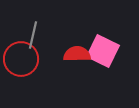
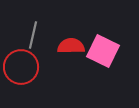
red semicircle: moved 6 px left, 8 px up
red circle: moved 8 px down
